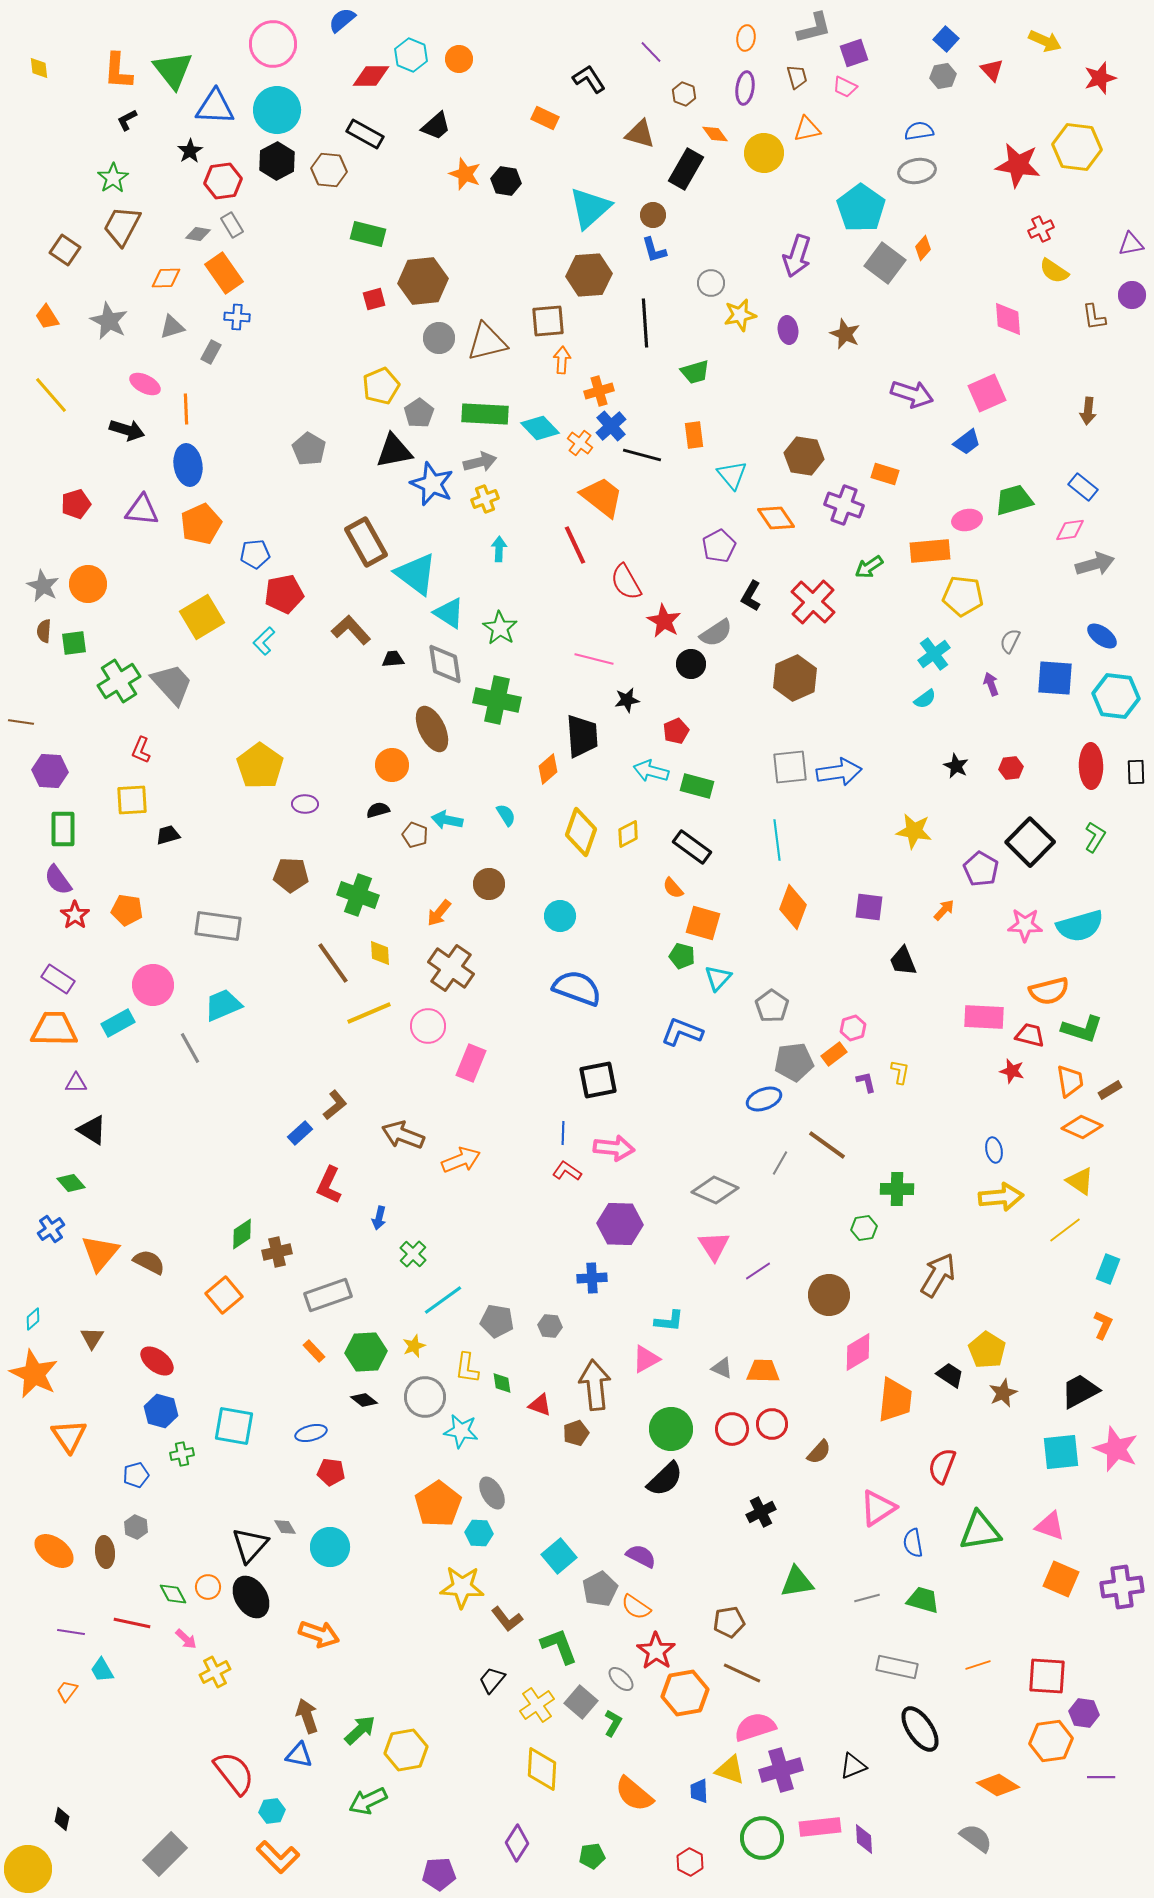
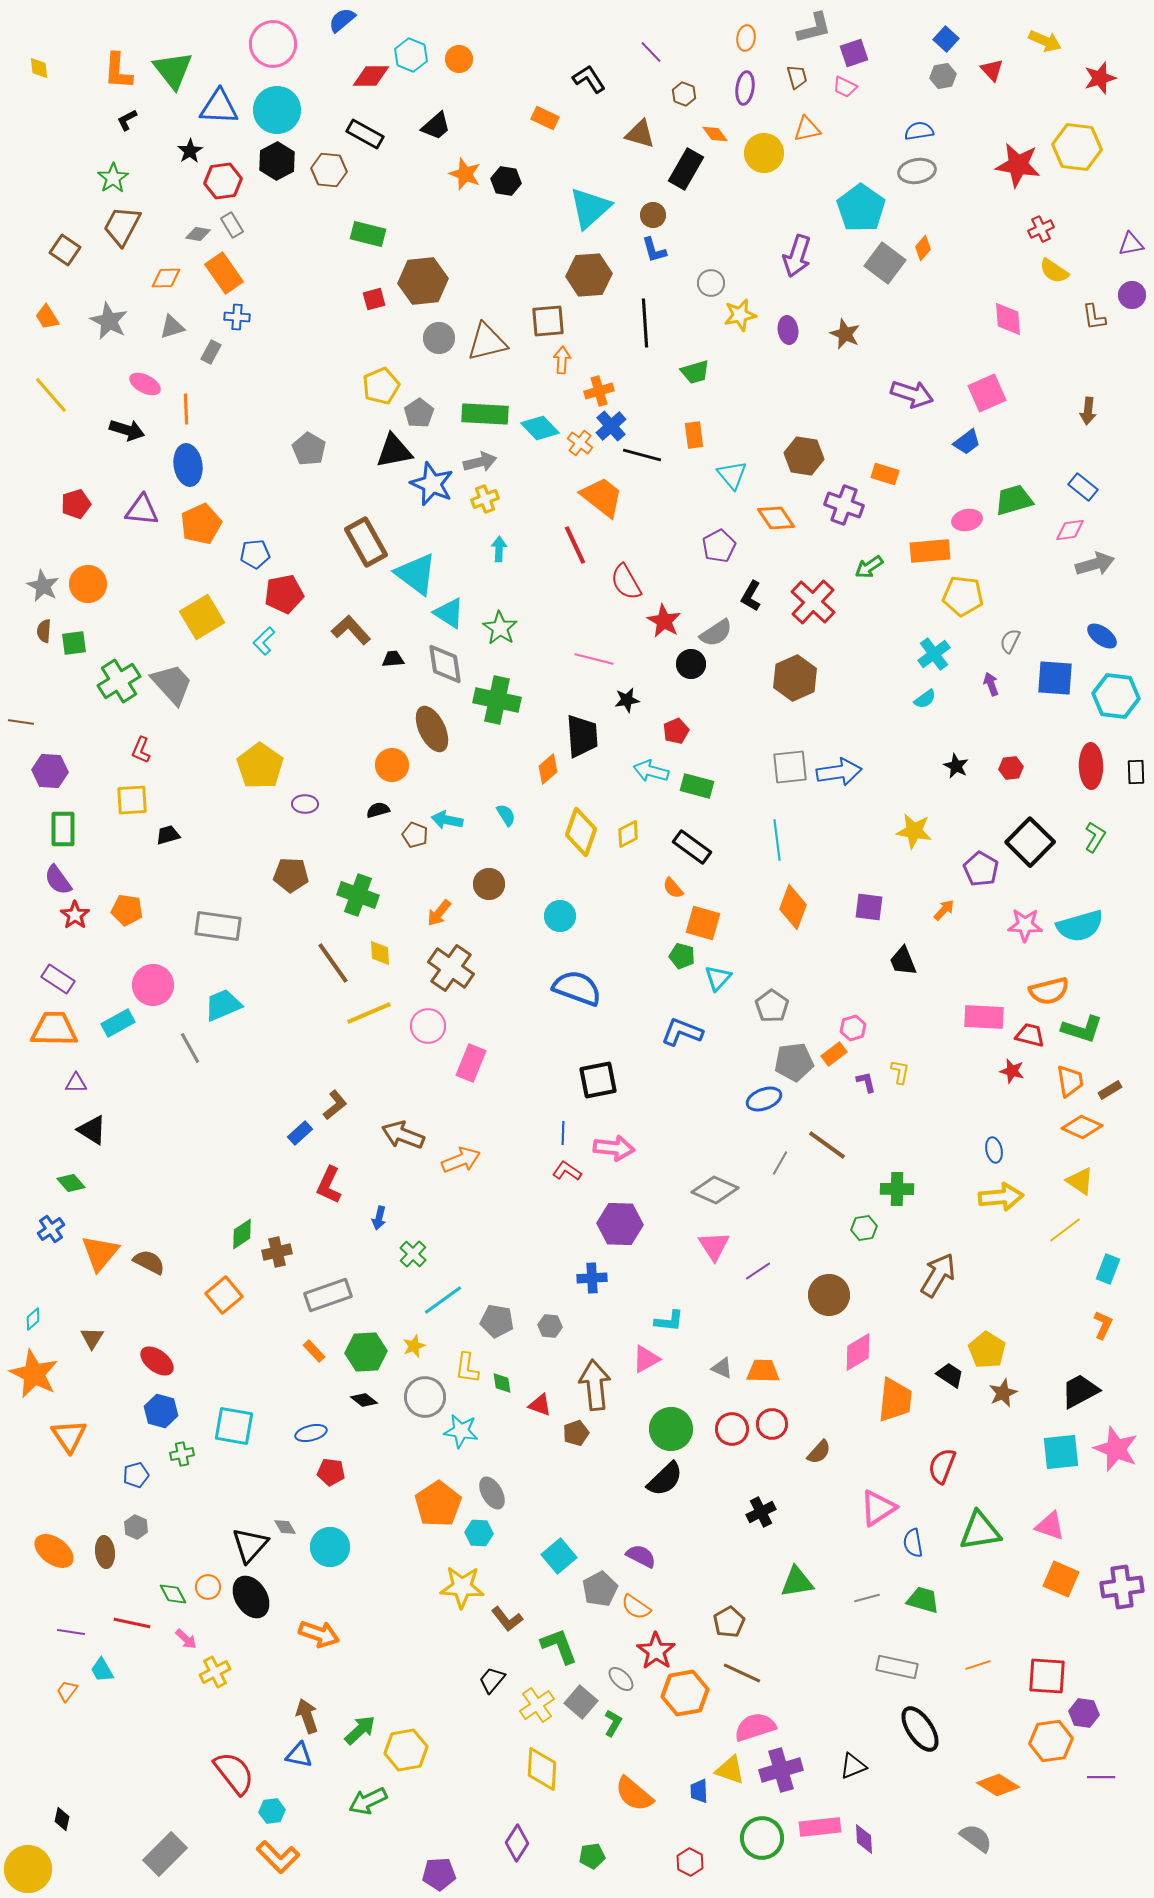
blue triangle at (215, 107): moved 4 px right
brown pentagon at (729, 1622): rotated 20 degrees counterclockwise
